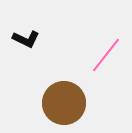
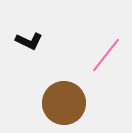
black L-shape: moved 3 px right, 2 px down
